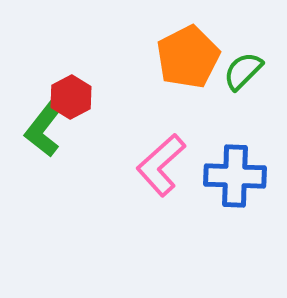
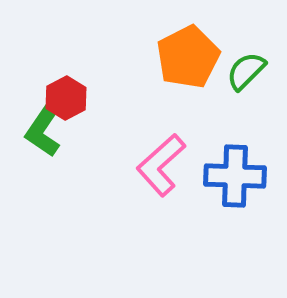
green semicircle: moved 3 px right
red hexagon: moved 5 px left, 1 px down
green L-shape: rotated 4 degrees counterclockwise
